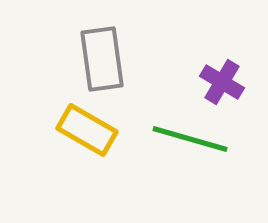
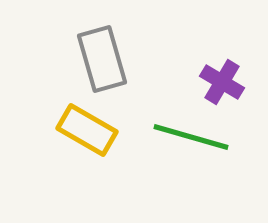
gray rectangle: rotated 8 degrees counterclockwise
green line: moved 1 px right, 2 px up
